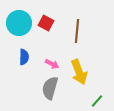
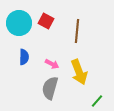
red square: moved 2 px up
